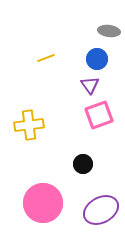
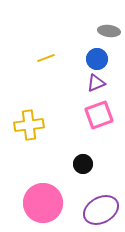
purple triangle: moved 6 px right, 2 px up; rotated 42 degrees clockwise
